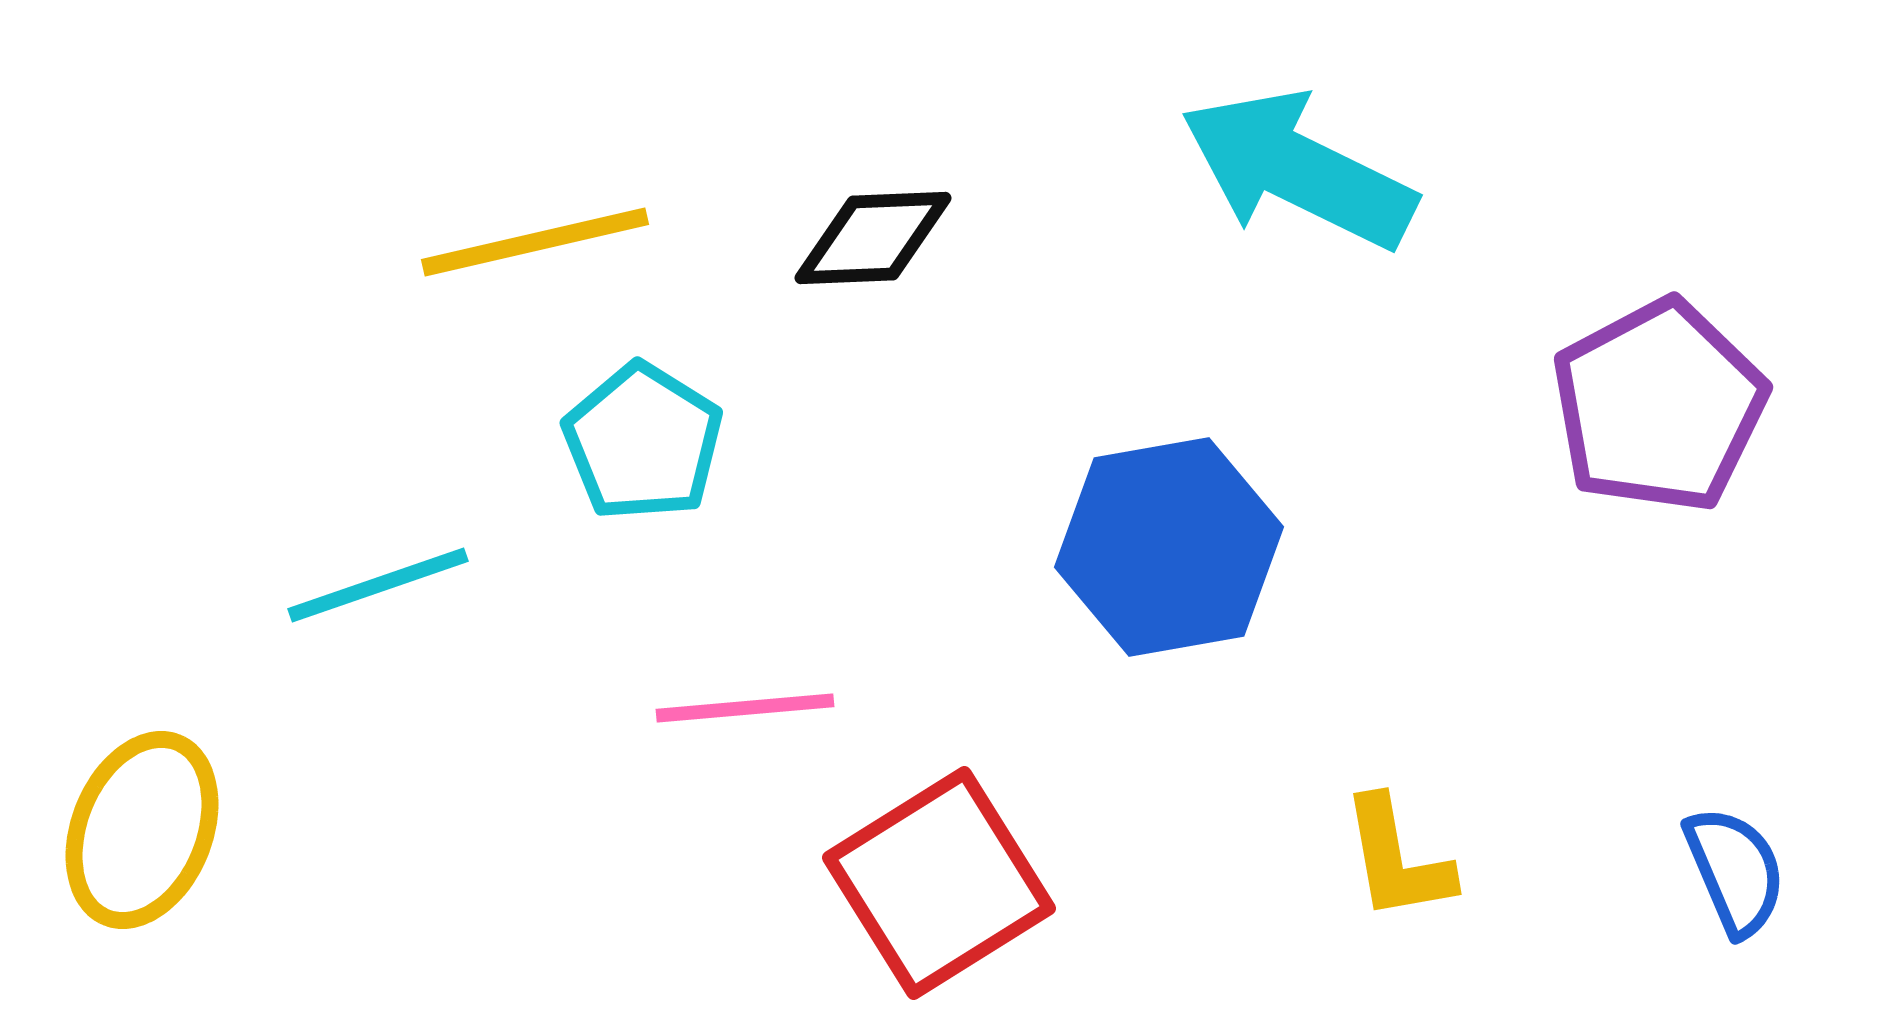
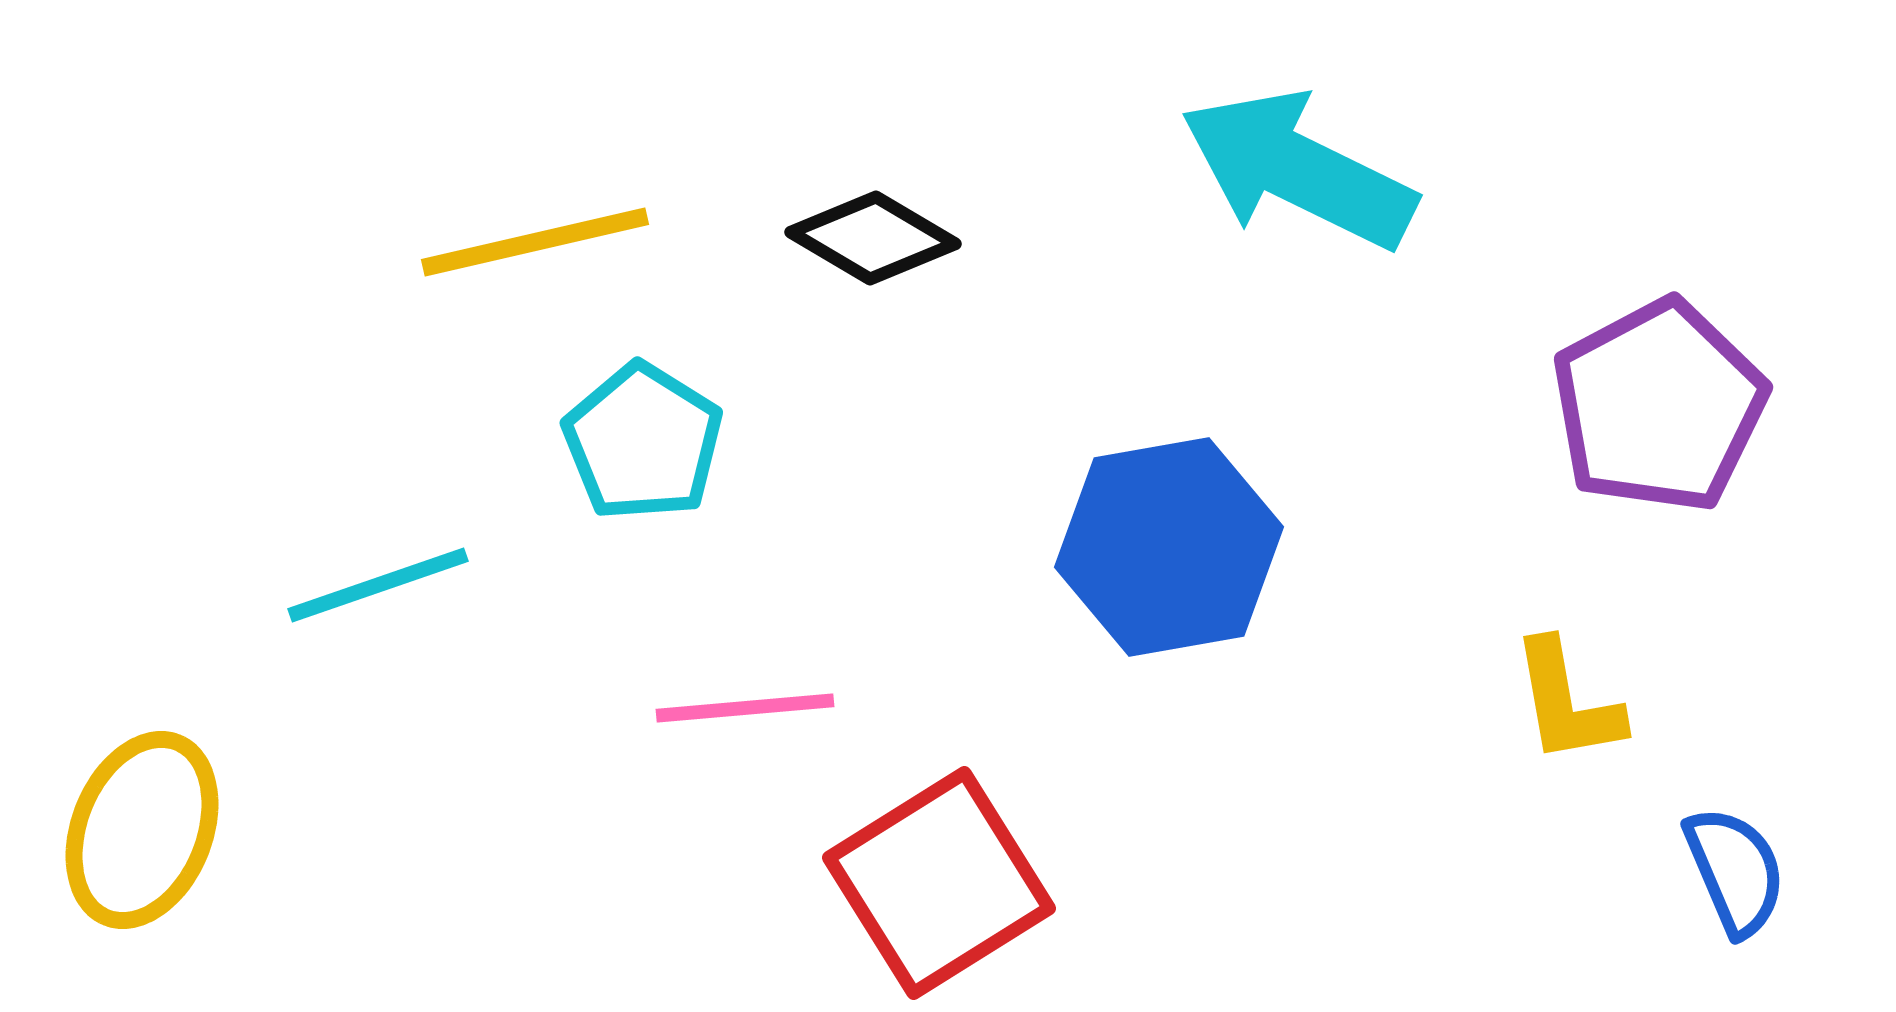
black diamond: rotated 33 degrees clockwise
yellow L-shape: moved 170 px right, 157 px up
